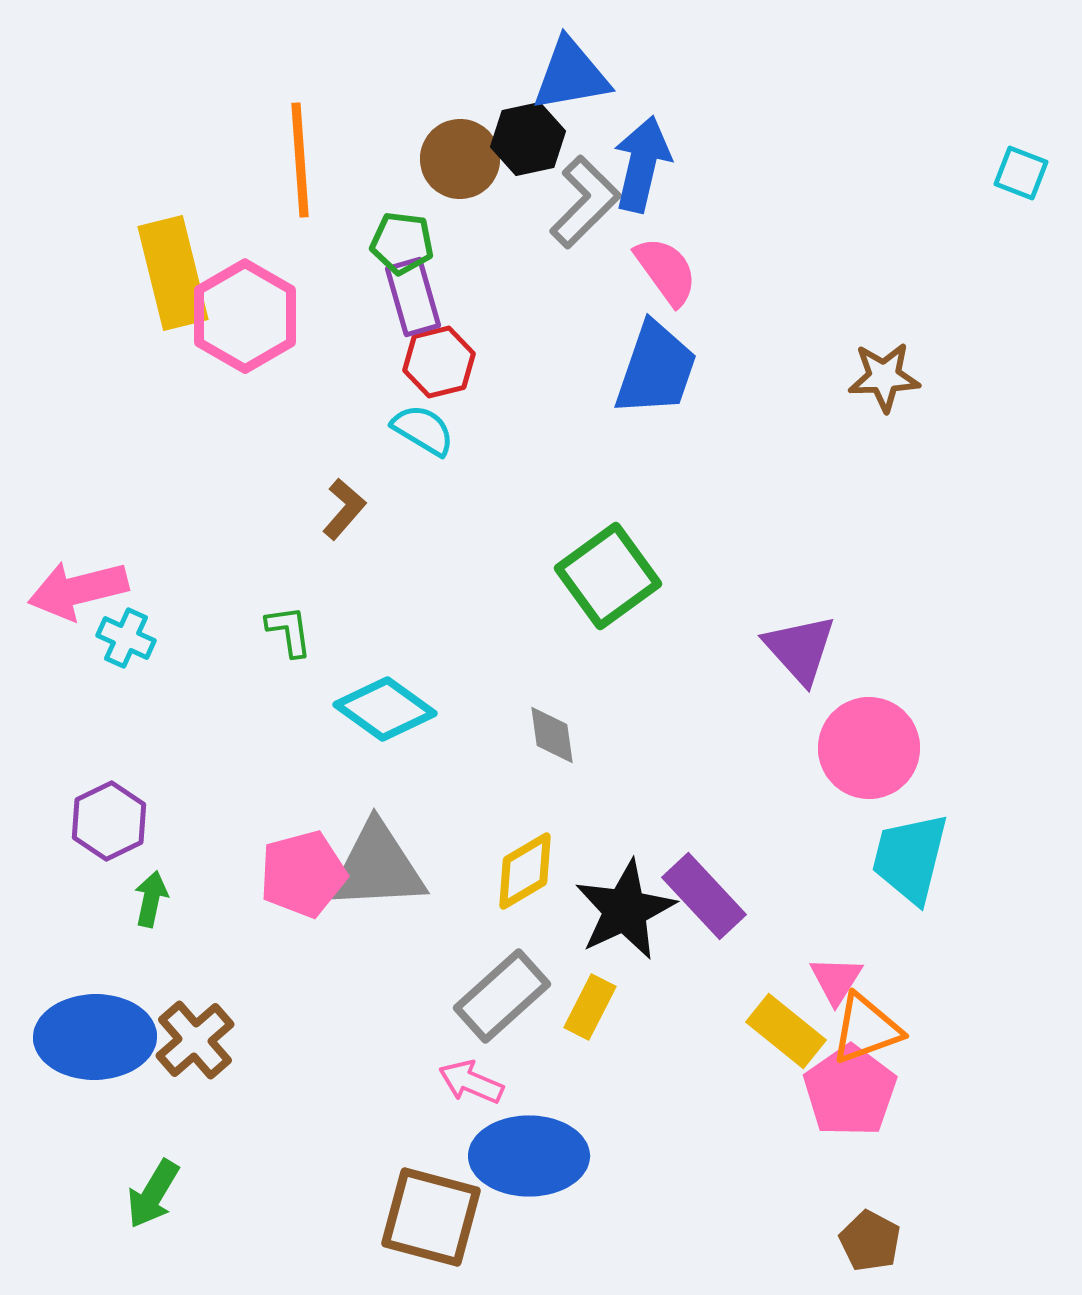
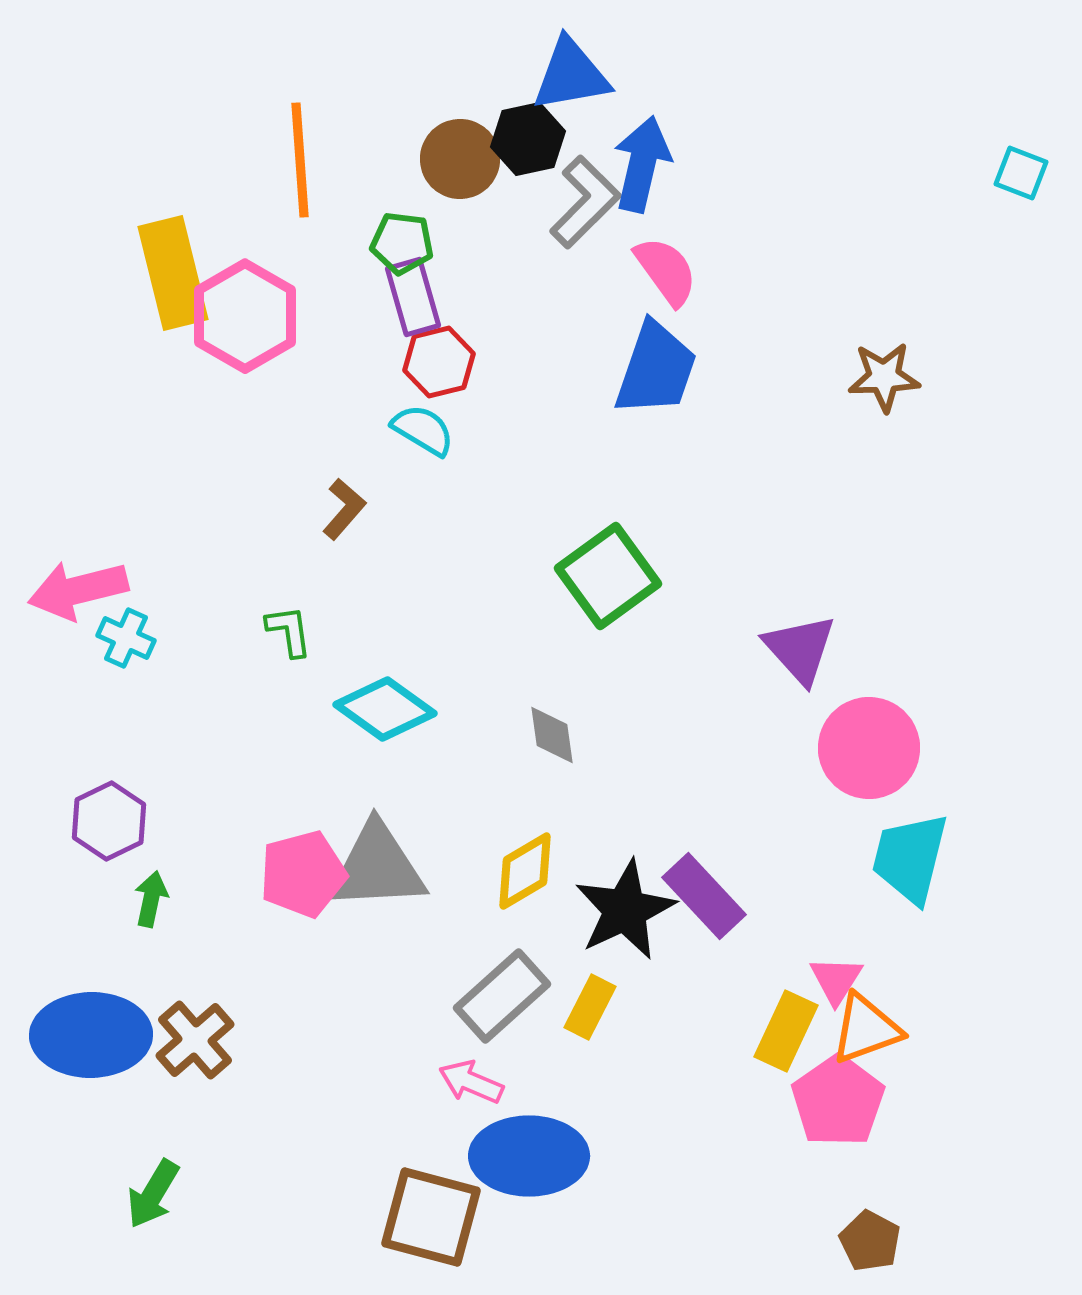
yellow rectangle at (786, 1031): rotated 76 degrees clockwise
blue ellipse at (95, 1037): moved 4 px left, 2 px up
pink pentagon at (850, 1091): moved 12 px left, 10 px down
